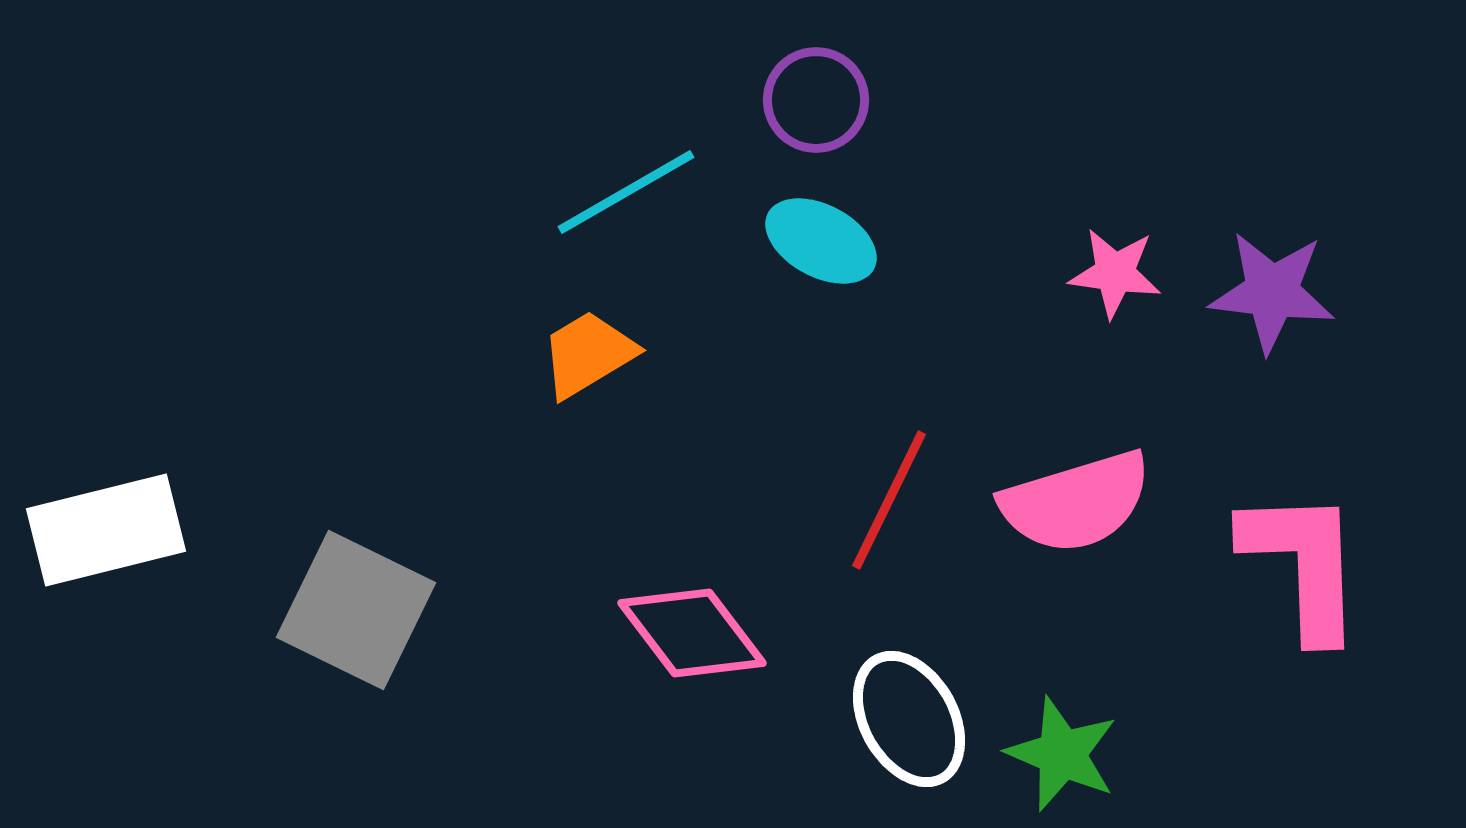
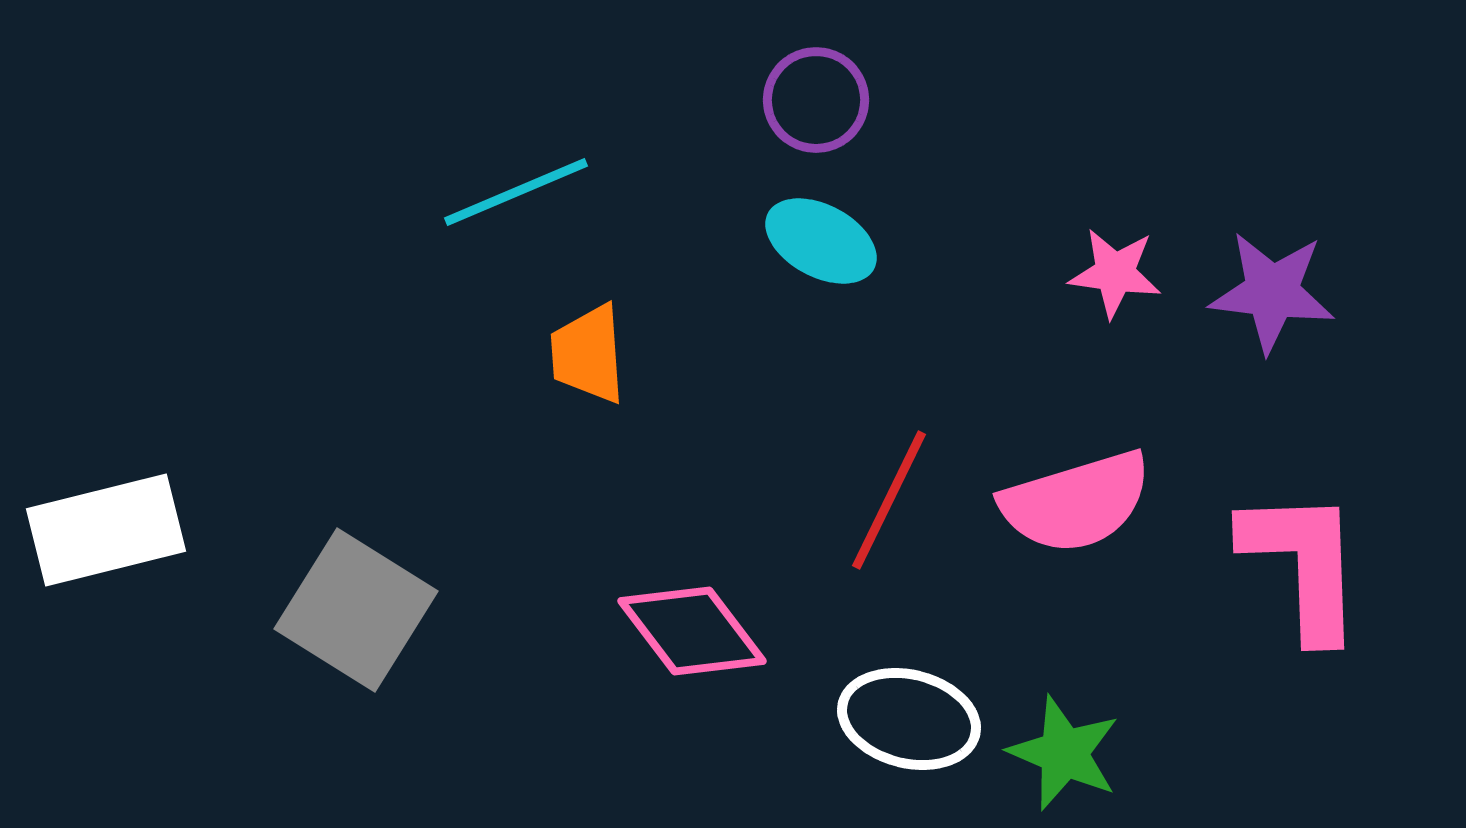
cyan line: moved 110 px left; rotated 7 degrees clockwise
orange trapezoid: rotated 63 degrees counterclockwise
gray square: rotated 6 degrees clockwise
pink diamond: moved 2 px up
white ellipse: rotated 47 degrees counterclockwise
green star: moved 2 px right, 1 px up
